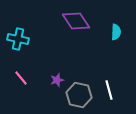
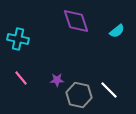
purple diamond: rotated 16 degrees clockwise
cyan semicircle: moved 1 px right, 1 px up; rotated 49 degrees clockwise
purple star: rotated 16 degrees clockwise
white line: rotated 30 degrees counterclockwise
